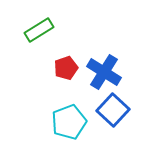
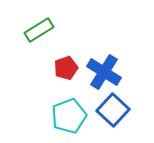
cyan pentagon: moved 6 px up
